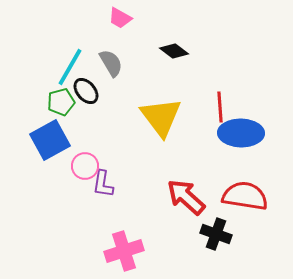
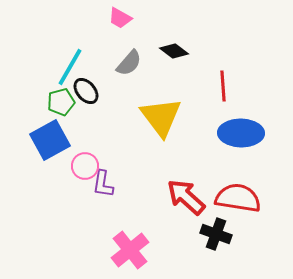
gray semicircle: moved 18 px right; rotated 72 degrees clockwise
red line: moved 3 px right, 21 px up
red semicircle: moved 7 px left, 2 px down
pink cross: moved 6 px right, 1 px up; rotated 21 degrees counterclockwise
